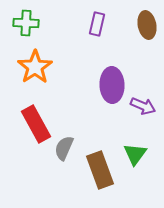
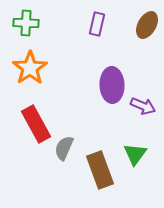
brown ellipse: rotated 40 degrees clockwise
orange star: moved 5 px left, 1 px down
